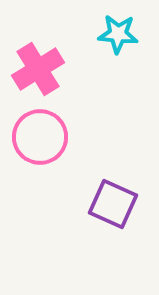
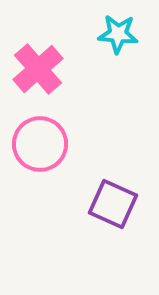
pink cross: rotated 9 degrees counterclockwise
pink circle: moved 7 px down
